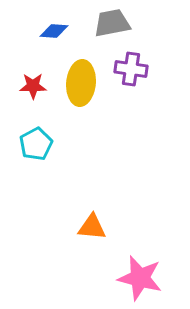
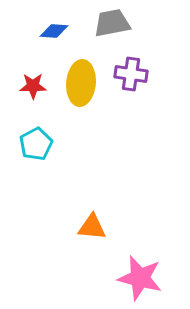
purple cross: moved 5 px down
